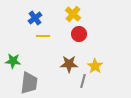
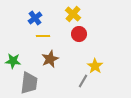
brown star: moved 19 px left, 5 px up; rotated 24 degrees counterclockwise
gray line: rotated 16 degrees clockwise
